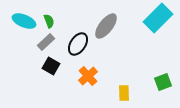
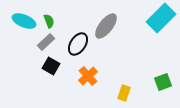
cyan rectangle: moved 3 px right
yellow rectangle: rotated 21 degrees clockwise
